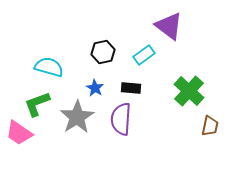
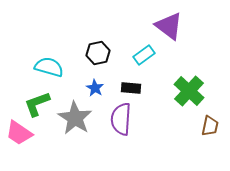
black hexagon: moved 5 px left, 1 px down
gray star: moved 2 px left, 1 px down; rotated 8 degrees counterclockwise
